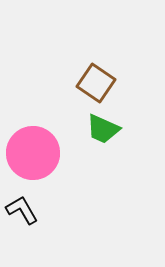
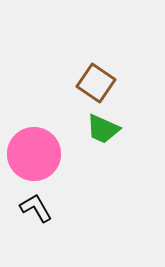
pink circle: moved 1 px right, 1 px down
black L-shape: moved 14 px right, 2 px up
